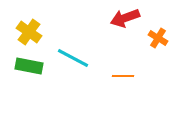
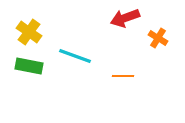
cyan line: moved 2 px right, 2 px up; rotated 8 degrees counterclockwise
